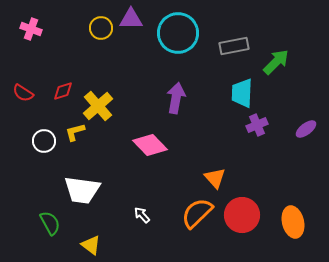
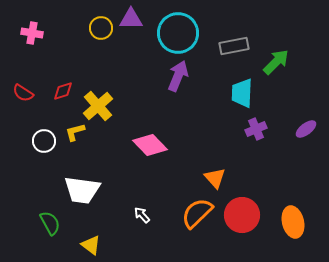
pink cross: moved 1 px right, 4 px down; rotated 10 degrees counterclockwise
purple arrow: moved 2 px right, 22 px up; rotated 12 degrees clockwise
purple cross: moved 1 px left, 4 px down
